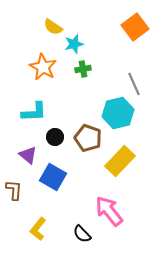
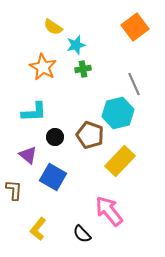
cyan star: moved 2 px right, 1 px down
brown pentagon: moved 2 px right, 3 px up
